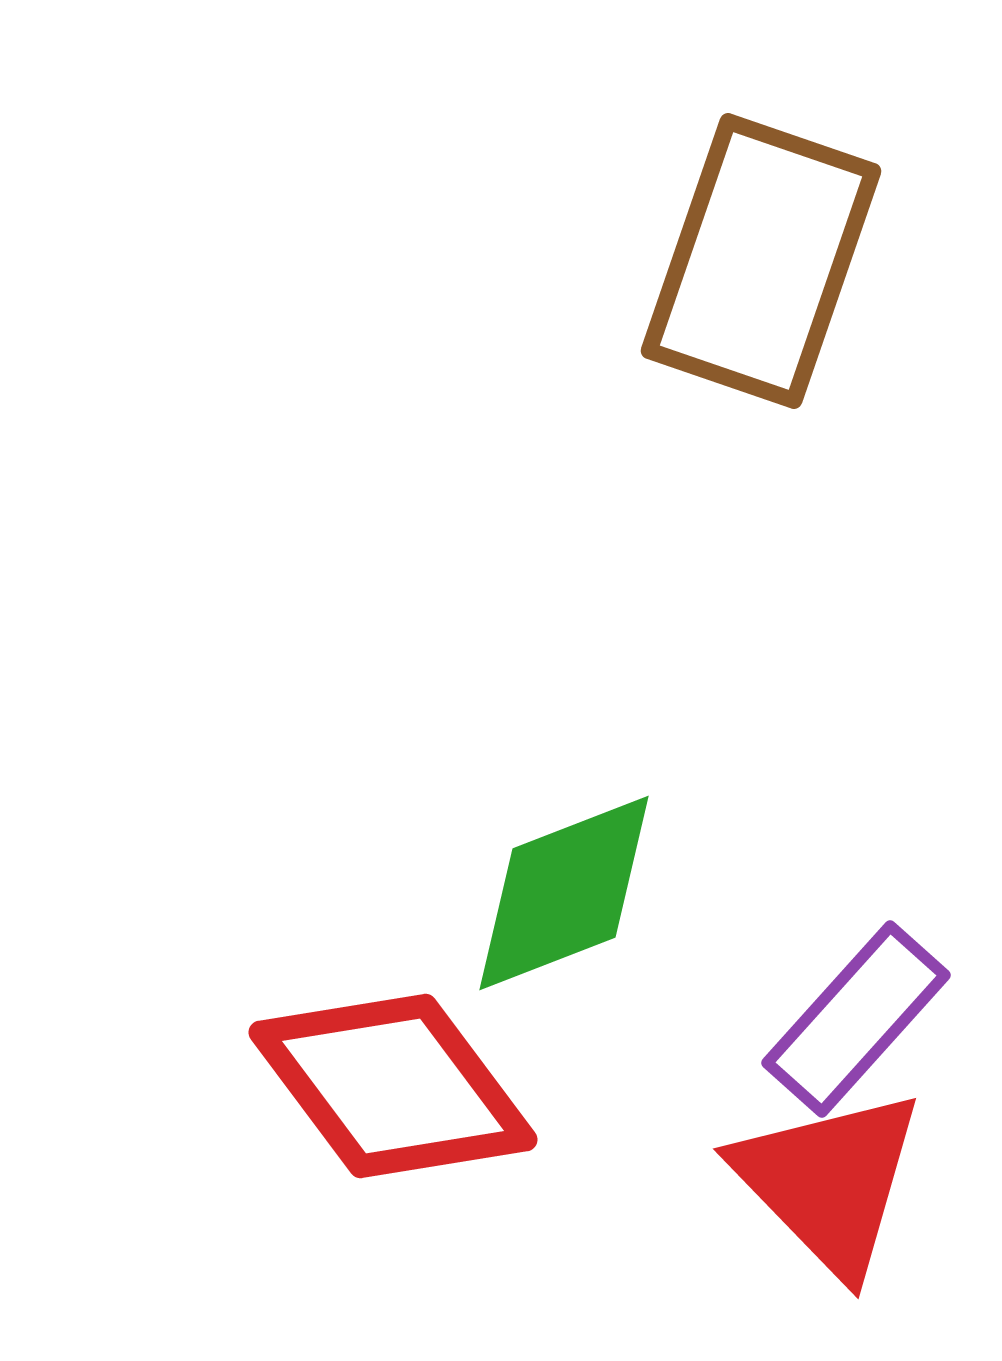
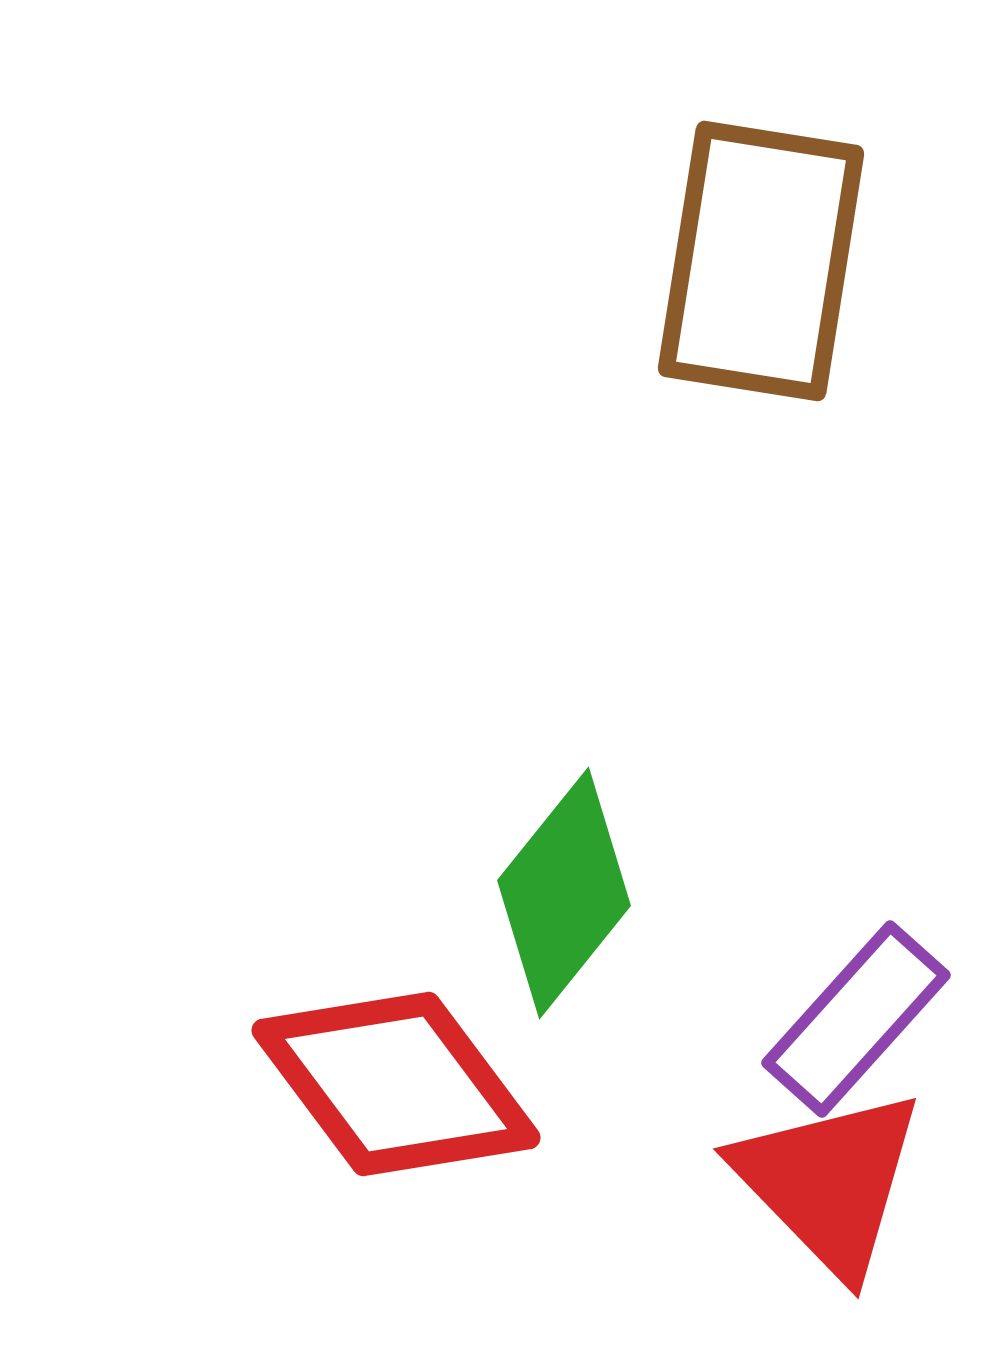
brown rectangle: rotated 10 degrees counterclockwise
green diamond: rotated 30 degrees counterclockwise
red diamond: moved 3 px right, 2 px up
